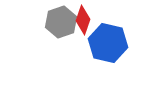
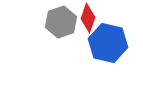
red diamond: moved 5 px right, 2 px up
